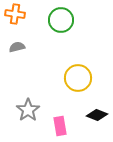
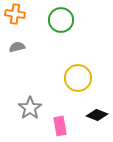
gray star: moved 2 px right, 2 px up
